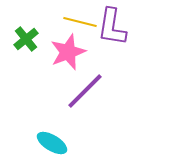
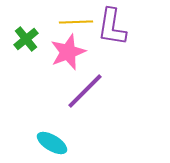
yellow line: moved 4 px left; rotated 16 degrees counterclockwise
